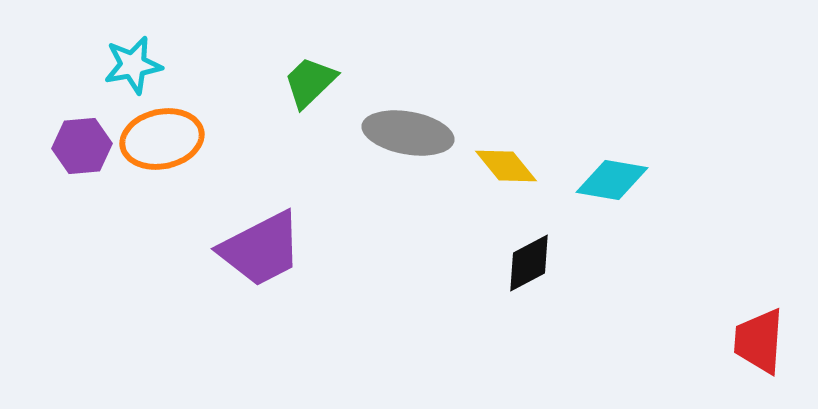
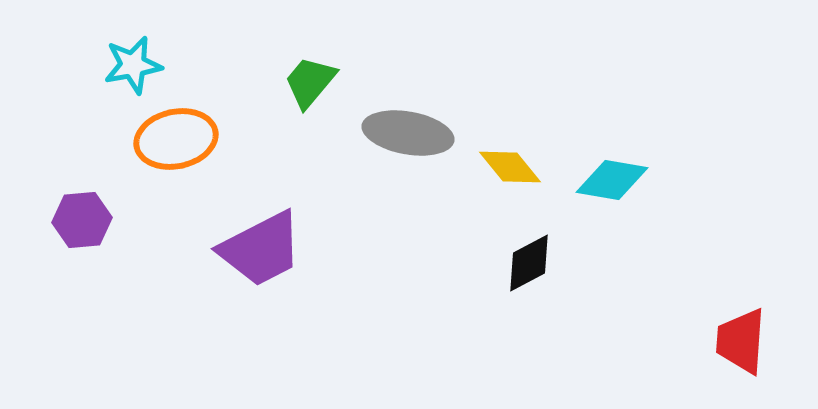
green trapezoid: rotated 6 degrees counterclockwise
orange ellipse: moved 14 px right
purple hexagon: moved 74 px down
yellow diamond: moved 4 px right, 1 px down
red trapezoid: moved 18 px left
